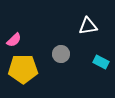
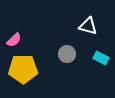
white triangle: rotated 24 degrees clockwise
gray circle: moved 6 px right
cyan rectangle: moved 4 px up
